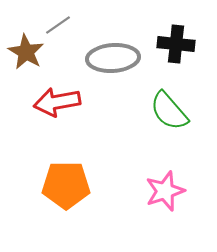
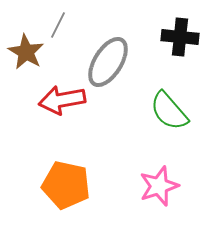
gray line: rotated 28 degrees counterclockwise
black cross: moved 4 px right, 7 px up
gray ellipse: moved 5 px left, 4 px down; rotated 54 degrees counterclockwise
red arrow: moved 5 px right, 2 px up
orange pentagon: rotated 12 degrees clockwise
pink star: moved 6 px left, 5 px up
